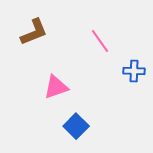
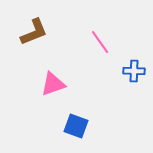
pink line: moved 1 px down
pink triangle: moved 3 px left, 3 px up
blue square: rotated 25 degrees counterclockwise
